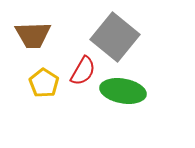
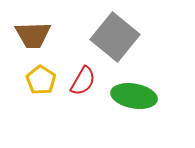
red semicircle: moved 10 px down
yellow pentagon: moved 3 px left, 3 px up
green ellipse: moved 11 px right, 5 px down
